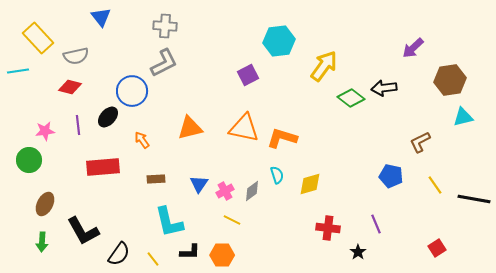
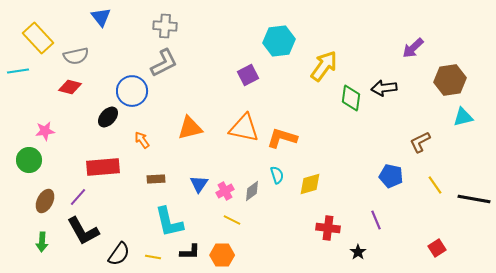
green diamond at (351, 98): rotated 60 degrees clockwise
purple line at (78, 125): moved 72 px down; rotated 48 degrees clockwise
brown ellipse at (45, 204): moved 3 px up
purple line at (376, 224): moved 4 px up
yellow line at (153, 259): moved 2 px up; rotated 42 degrees counterclockwise
